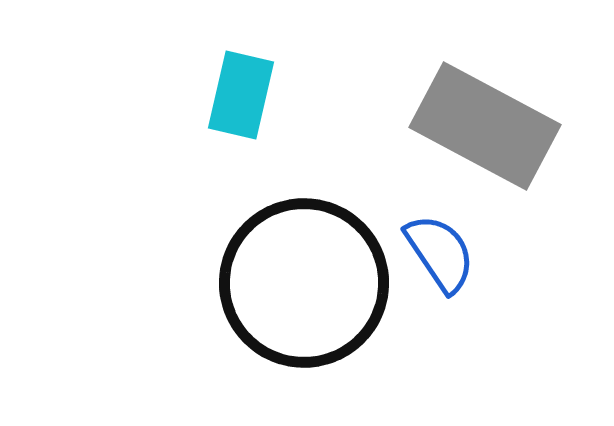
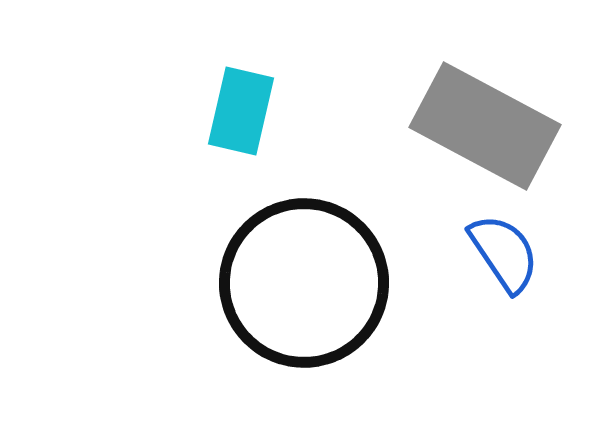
cyan rectangle: moved 16 px down
blue semicircle: moved 64 px right
